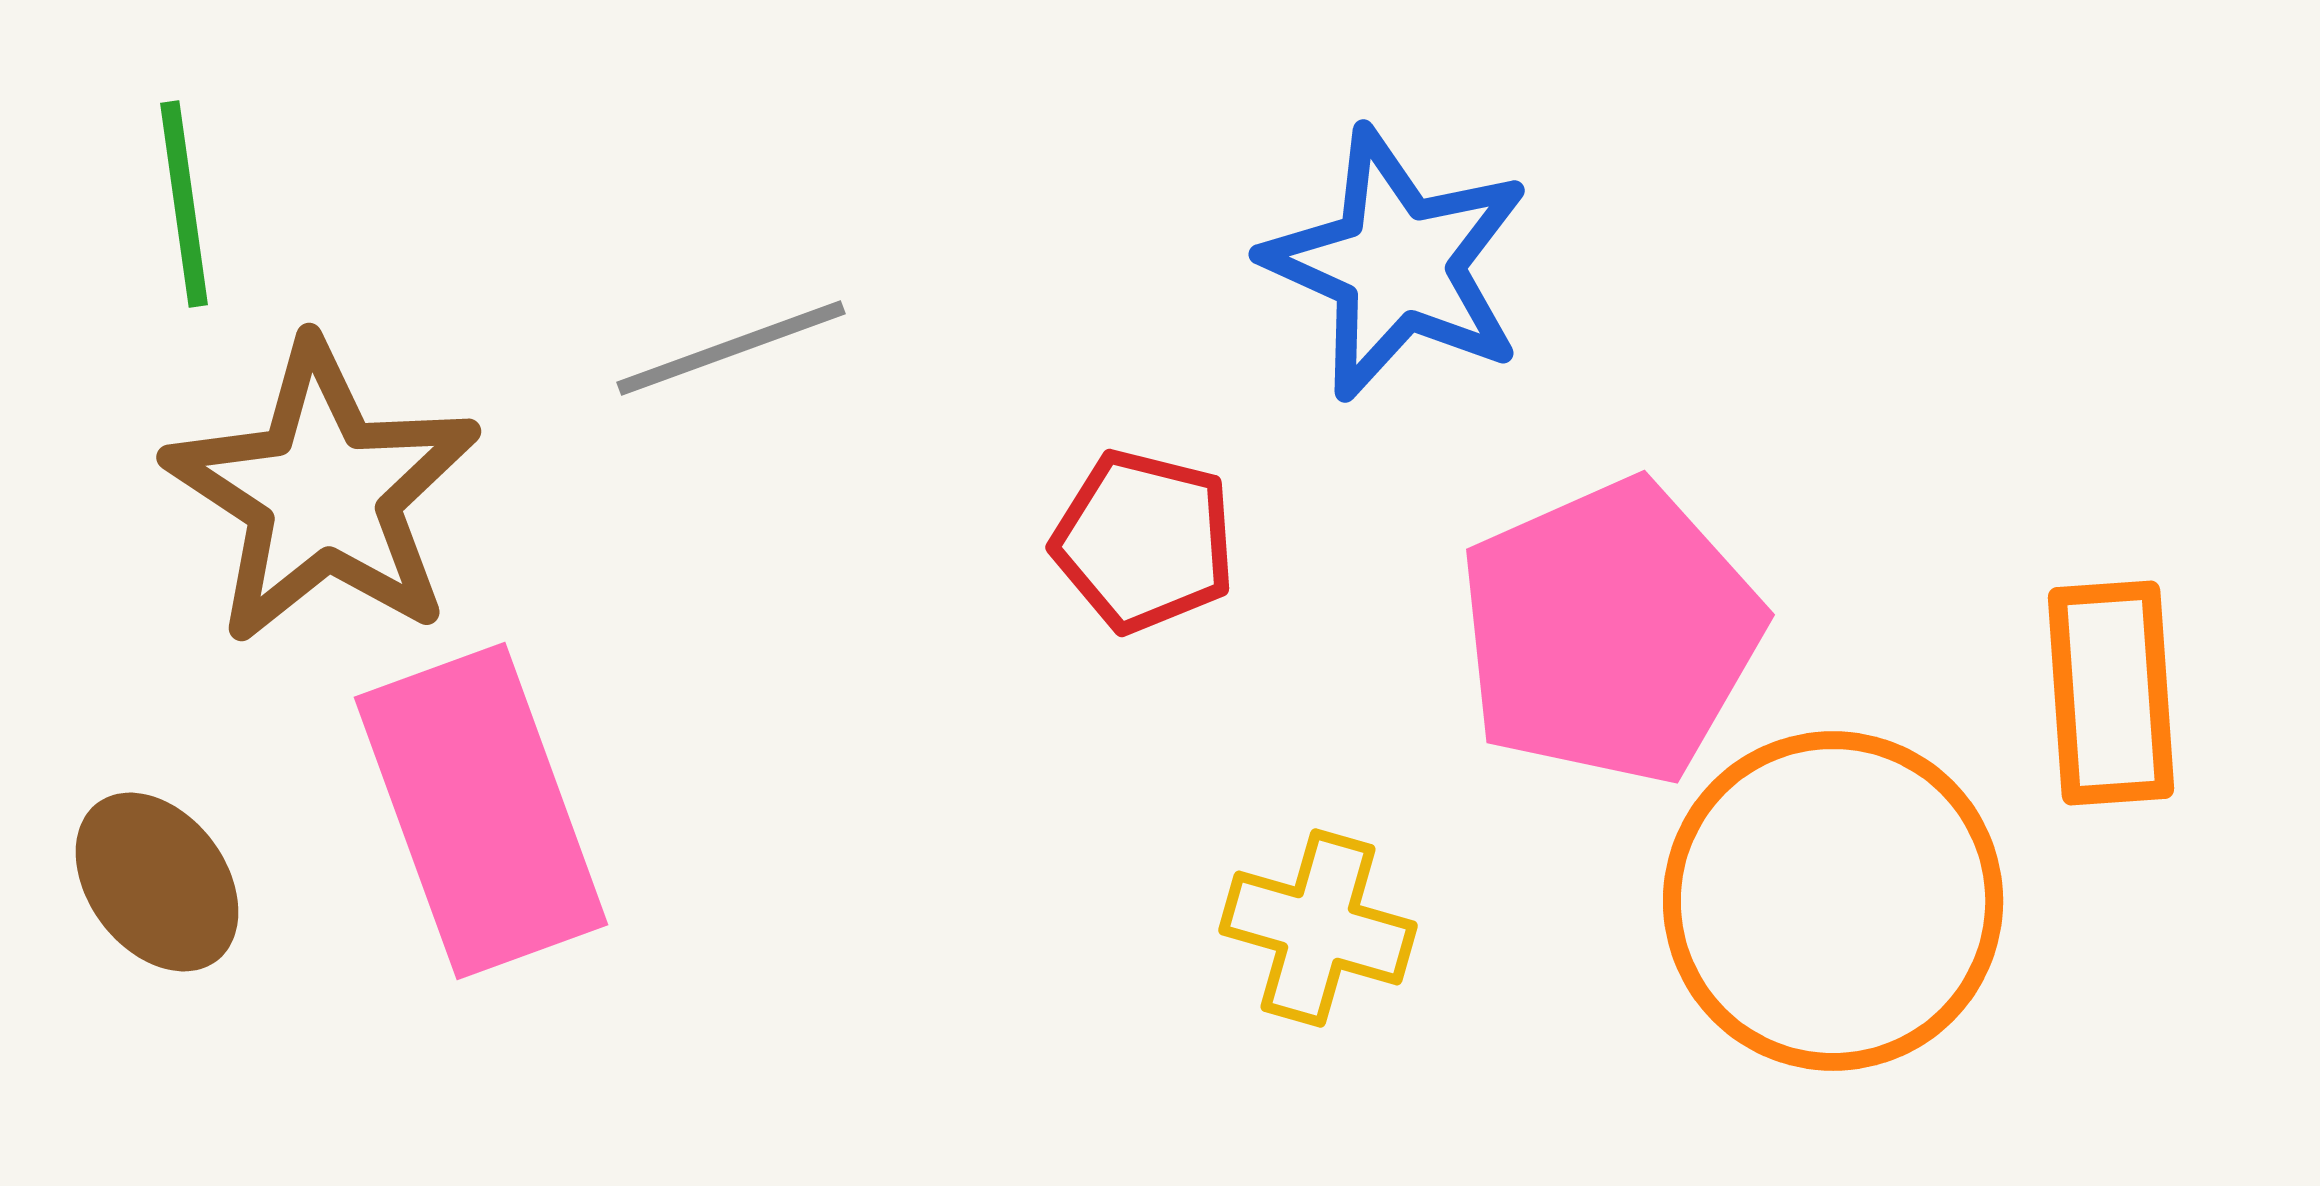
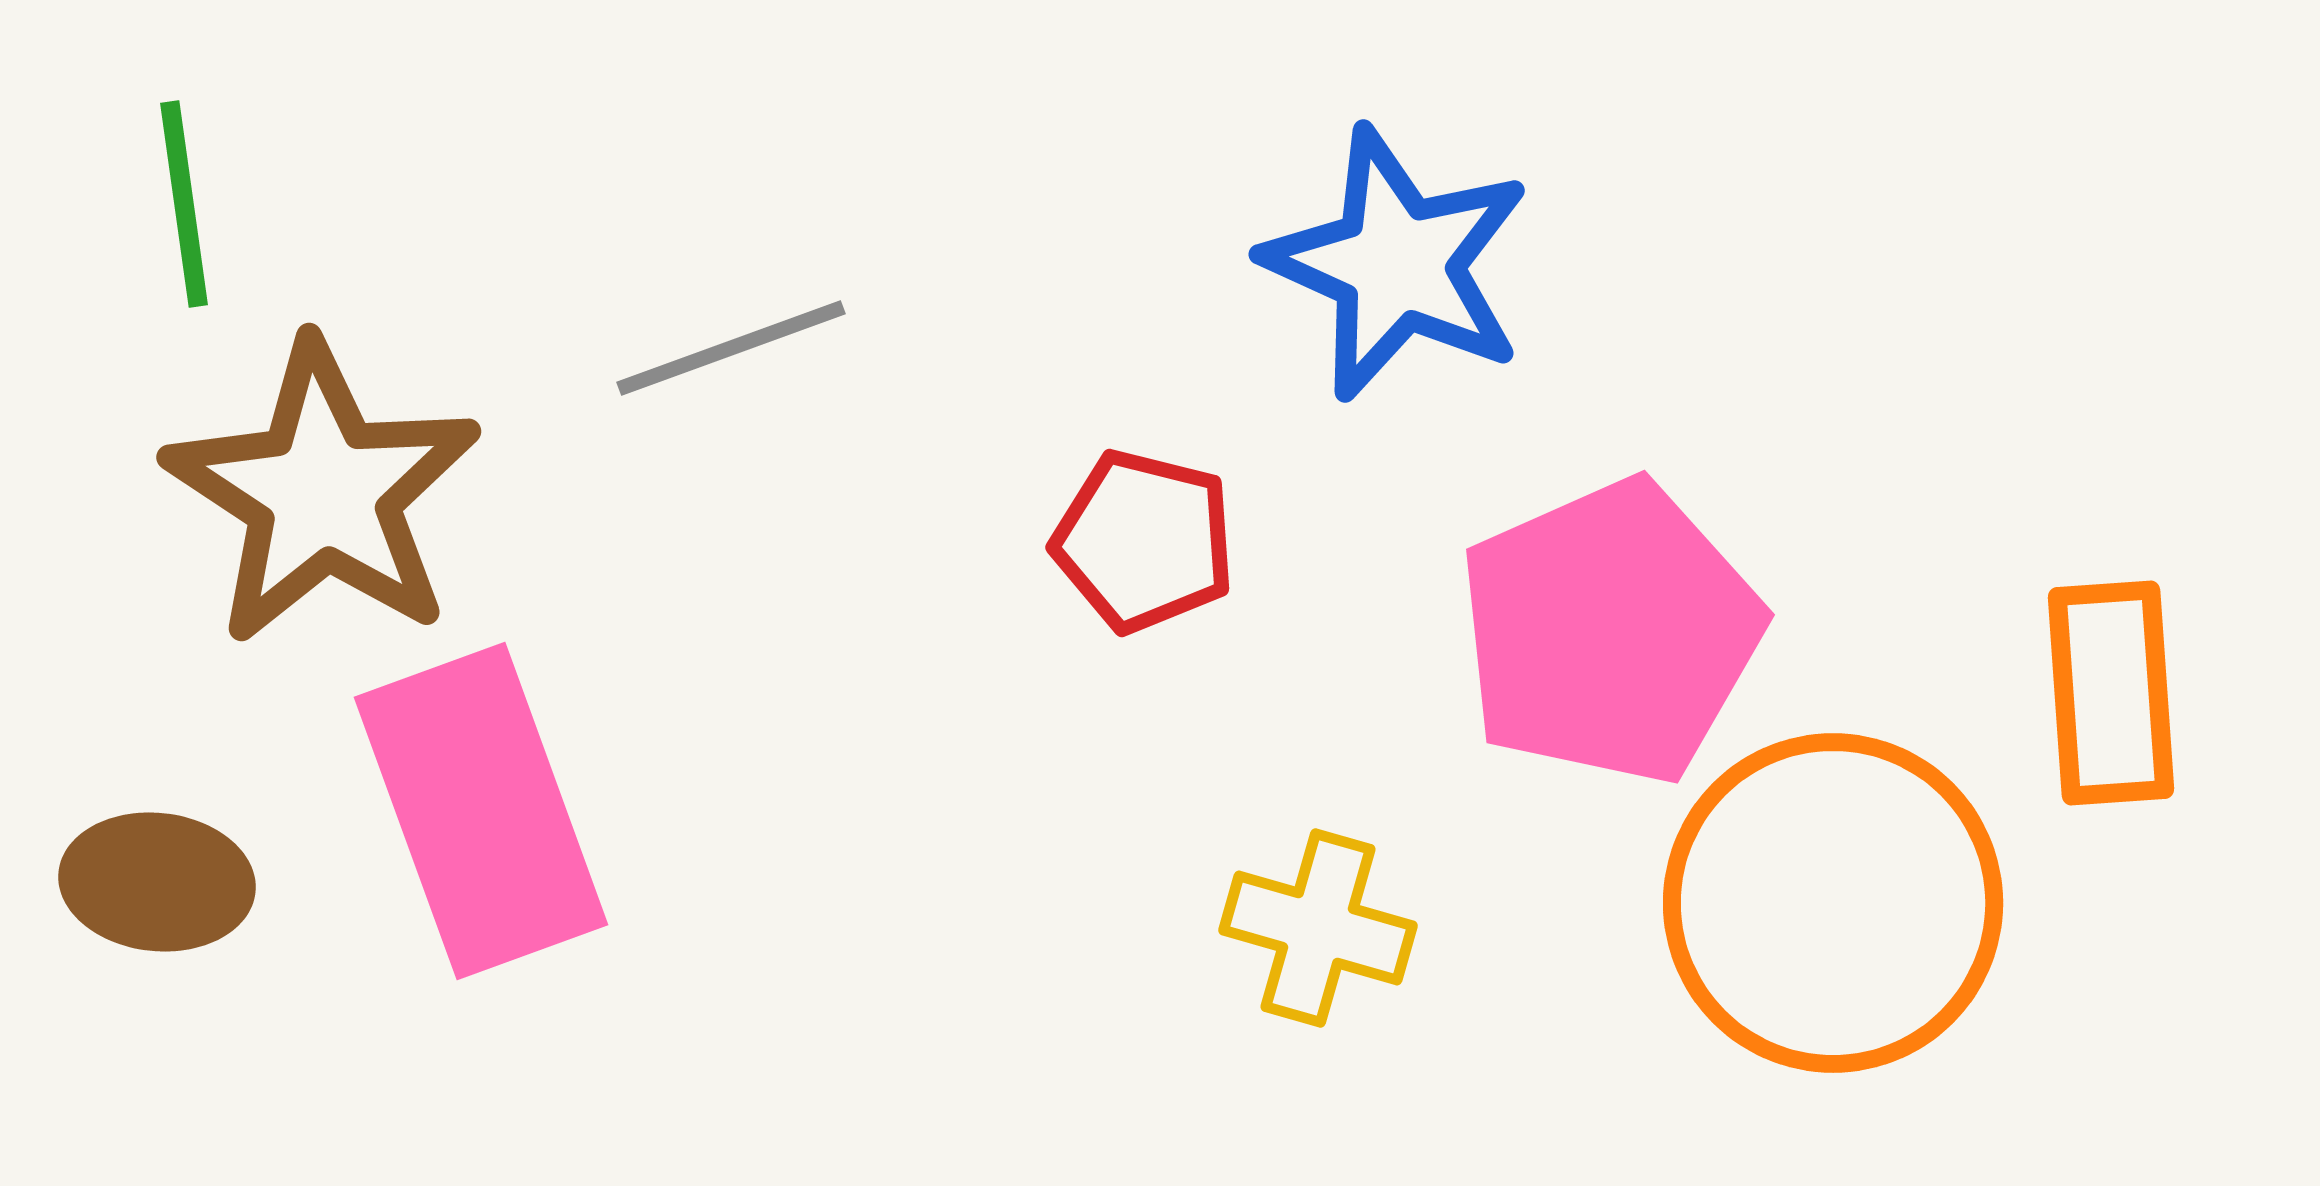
brown ellipse: rotated 47 degrees counterclockwise
orange circle: moved 2 px down
